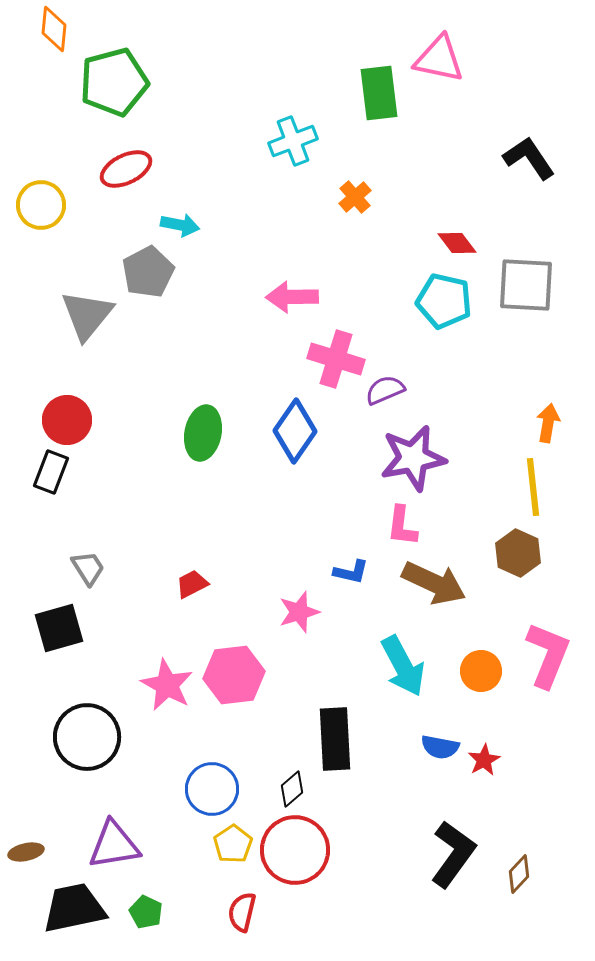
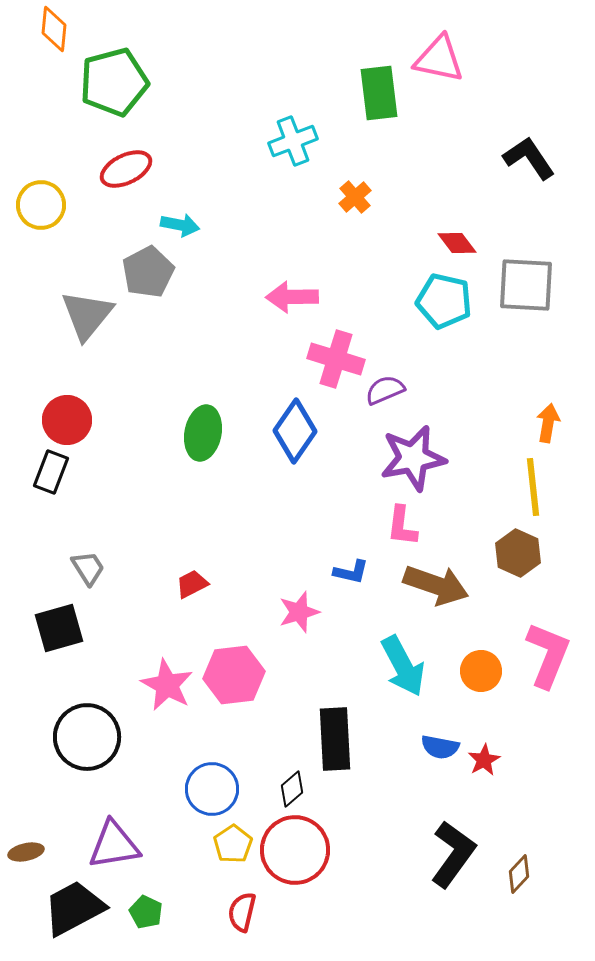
brown arrow at (434, 583): moved 2 px right, 2 px down; rotated 6 degrees counterclockwise
black trapezoid at (74, 908): rotated 16 degrees counterclockwise
